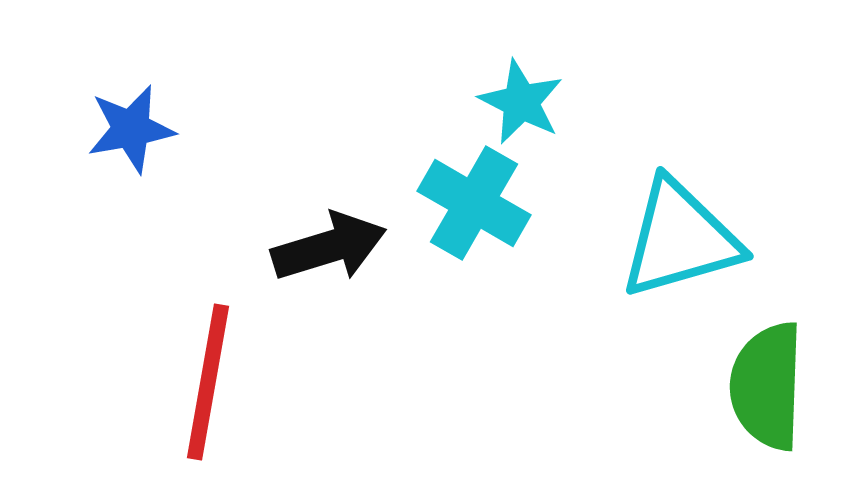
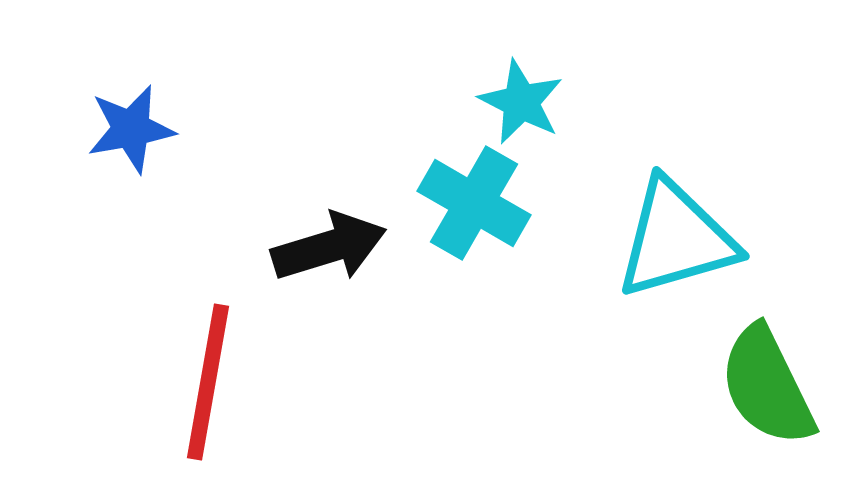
cyan triangle: moved 4 px left
green semicircle: rotated 28 degrees counterclockwise
